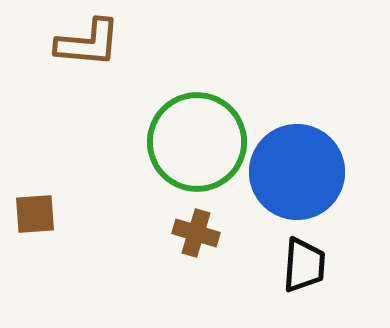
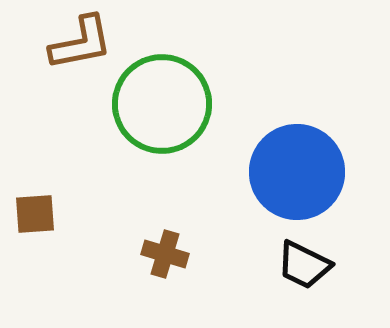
brown L-shape: moved 7 px left; rotated 16 degrees counterclockwise
green circle: moved 35 px left, 38 px up
brown cross: moved 31 px left, 21 px down
black trapezoid: rotated 112 degrees clockwise
